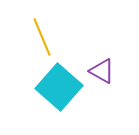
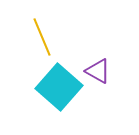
purple triangle: moved 4 px left
